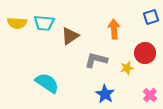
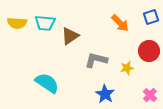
cyan trapezoid: moved 1 px right
orange arrow: moved 6 px right, 6 px up; rotated 138 degrees clockwise
red circle: moved 4 px right, 2 px up
